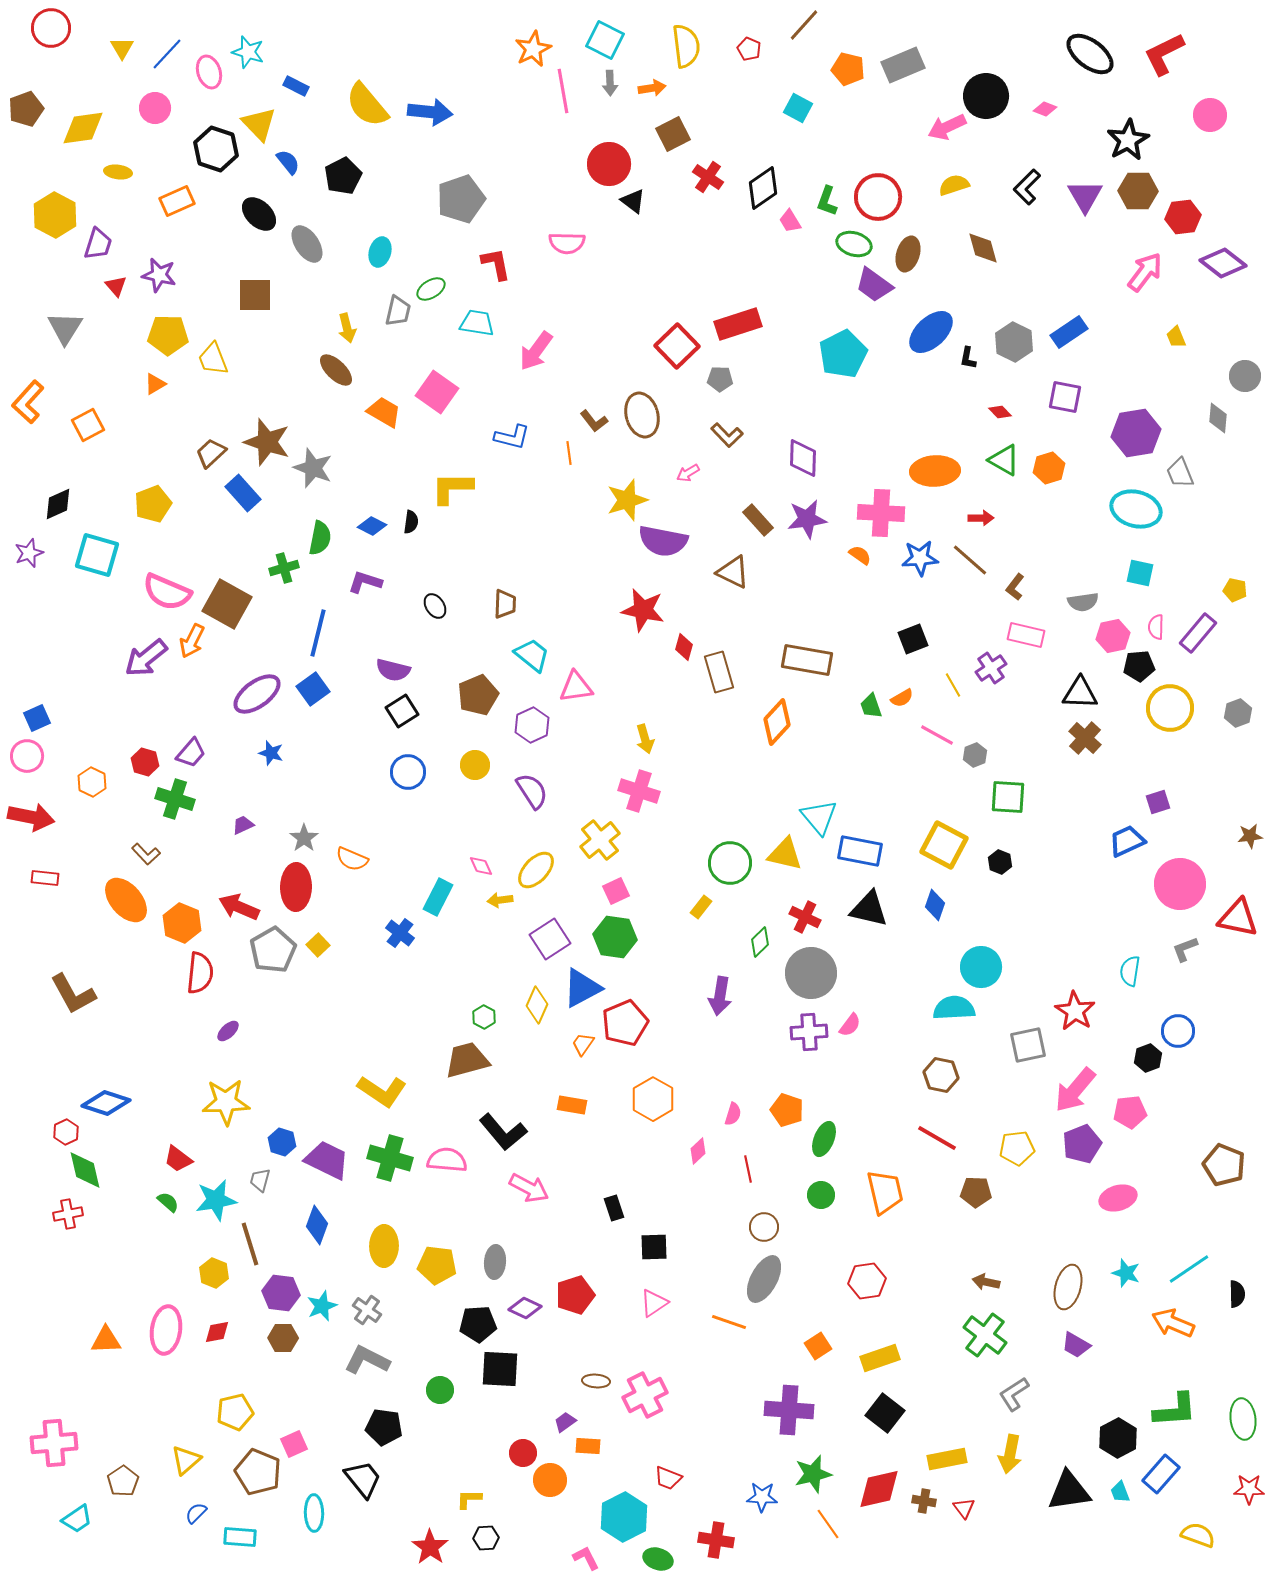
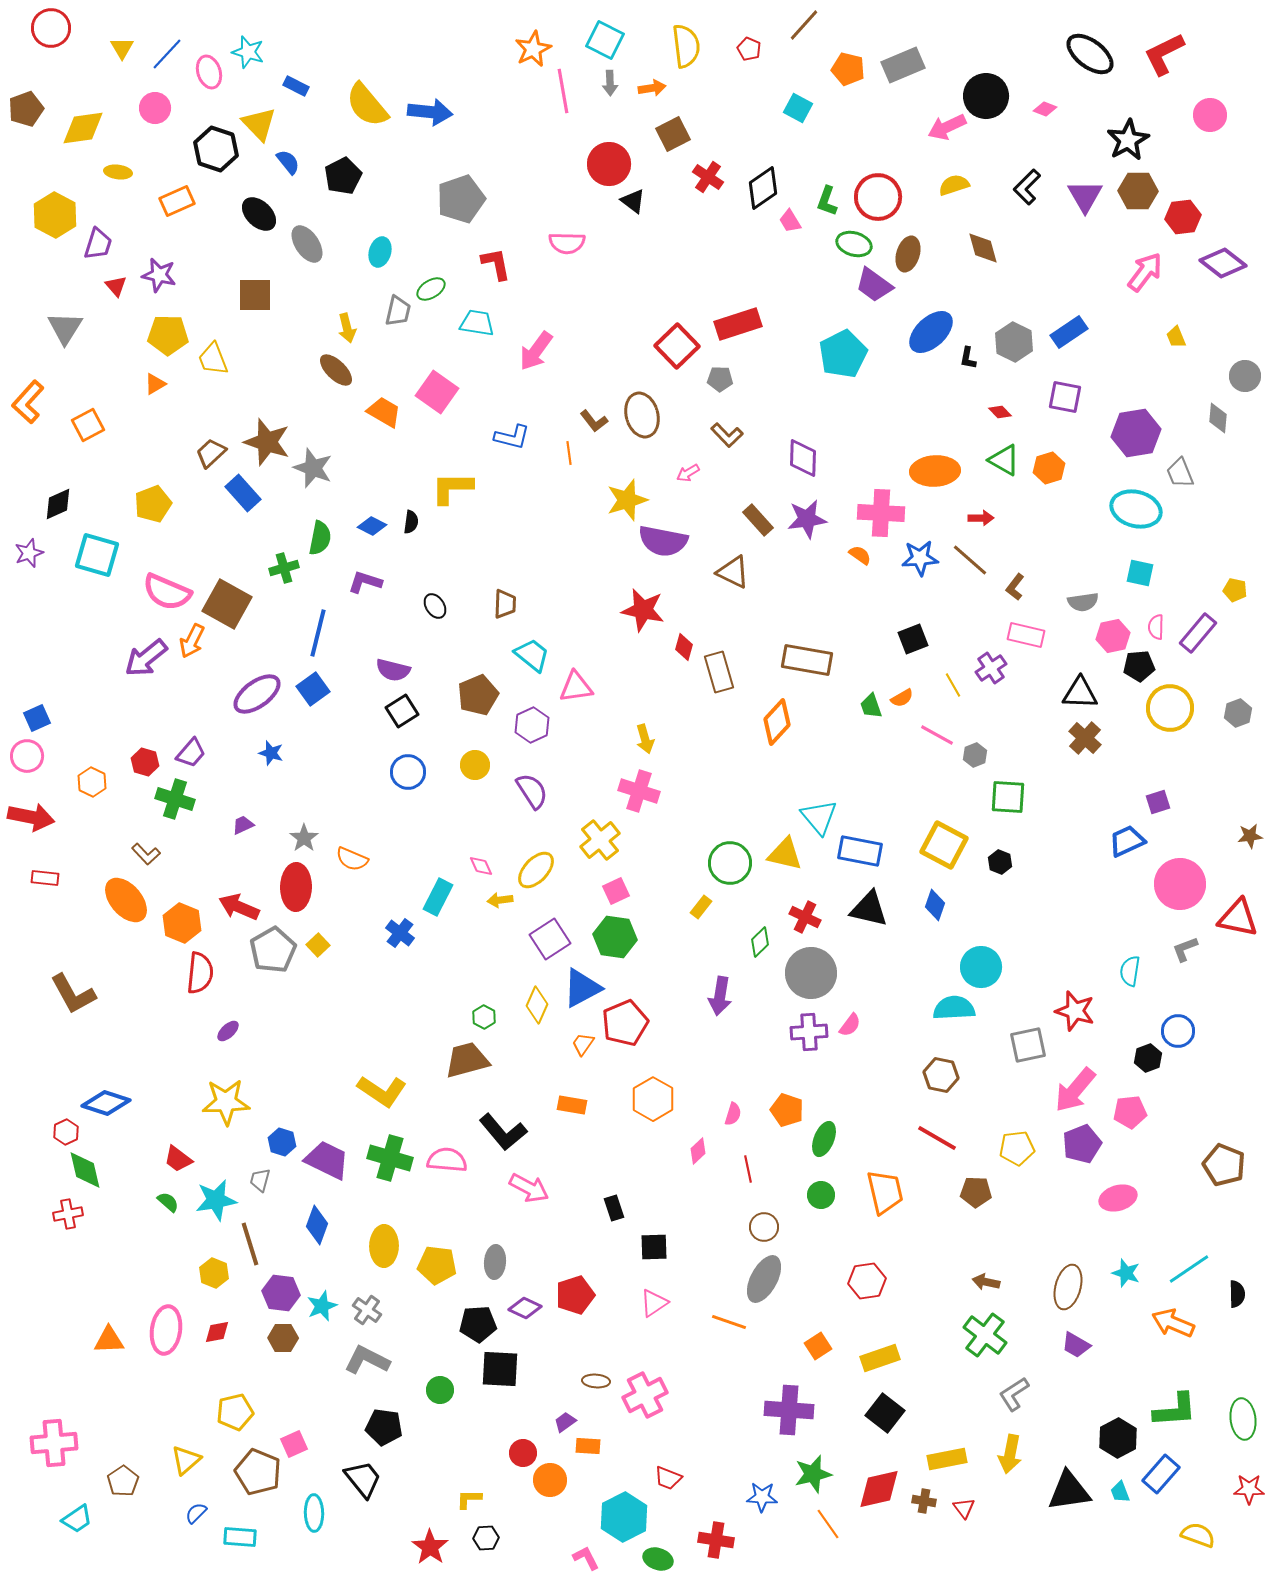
red star at (1075, 1011): rotated 15 degrees counterclockwise
orange triangle at (106, 1340): moved 3 px right
